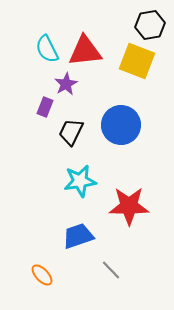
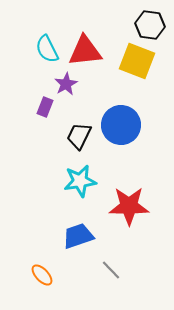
black hexagon: rotated 16 degrees clockwise
black trapezoid: moved 8 px right, 4 px down
